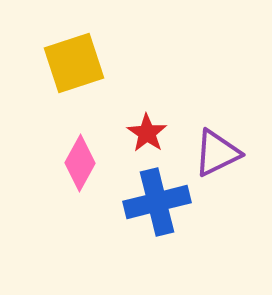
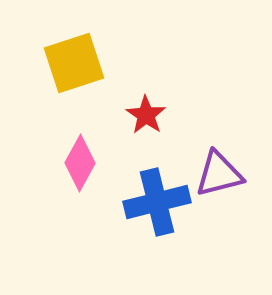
red star: moved 1 px left, 18 px up
purple triangle: moved 2 px right, 21 px down; rotated 12 degrees clockwise
